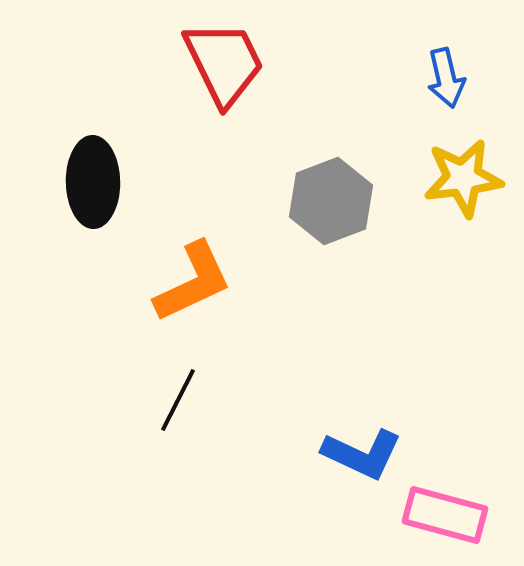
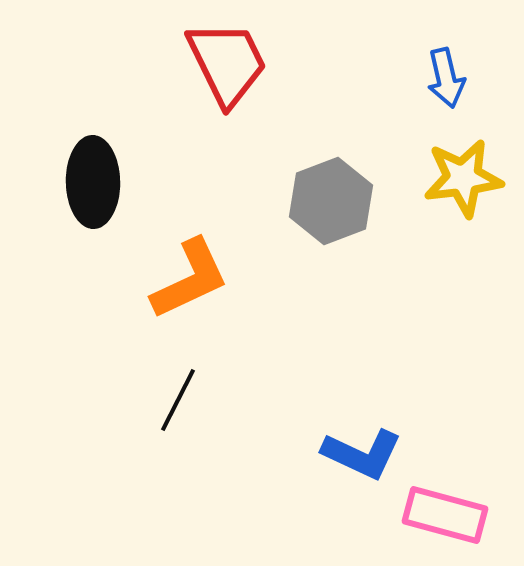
red trapezoid: moved 3 px right
orange L-shape: moved 3 px left, 3 px up
